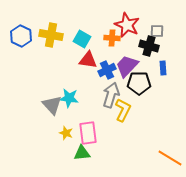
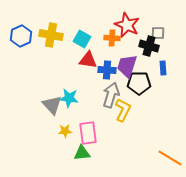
gray square: moved 1 px right, 2 px down
blue hexagon: rotated 10 degrees clockwise
purple trapezoid: rotated 25 degrees counterclockwise
blue cross: rotated 30 degrees clockwise
yellow star: moved 1 px left, 2 px up; rotated 24 degrees counterclockwise
